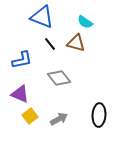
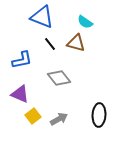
yellow square: moved 3 px right
